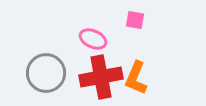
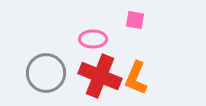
pink ellipse: rotated 24 degrees counterclockwise
red cross: moved 1 px left, 1 px up; rotated 33 degrees clockwise
